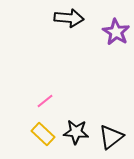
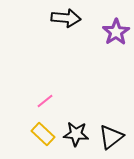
black arrow: moved 3 px left
purple star: rotated 8 degrees clockwise
black star: moved 2 px down
